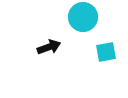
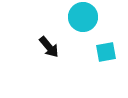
black arrow: rotated 70 degrees clockwise
